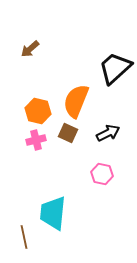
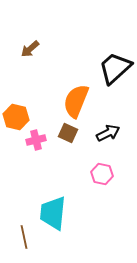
orange hexagon: moved 22 px left, 6 px down
